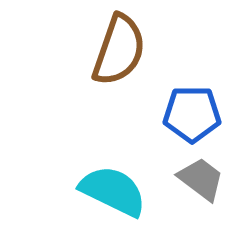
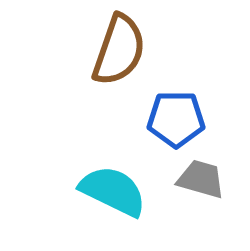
blue pentagon: moved 16 px left, 5 px down
gray trapezoid: rotated 21 degrees counterclockwise
